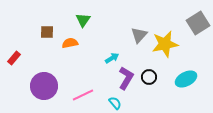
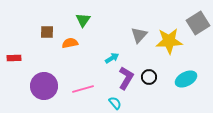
yellow star: moved 4 px right, 3 px up; rotated 8 degrees clockwise
red rectangle: rotated 48 degrees clockwise
pink line: moved 6 px up; rotated 10 degrees clockwise
